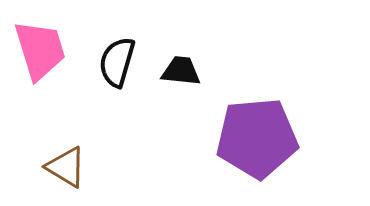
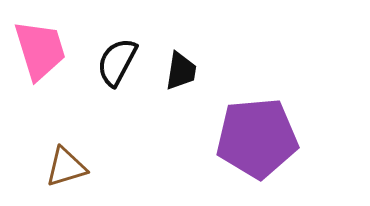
black semicircle: rotated 12 degrees clockwise
black trapezoid: rotated 93 degrees clockwise
brown triangle: rotated 48 degrees counterclockwise
